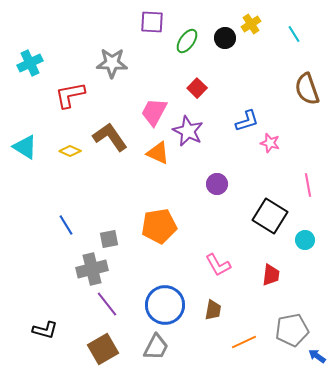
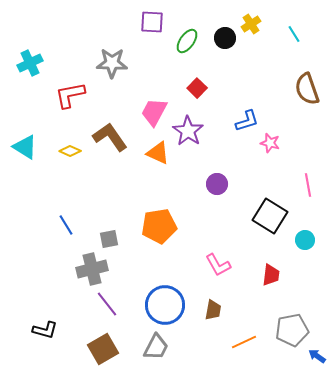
purple star: rotated 8 degrees clockwise
